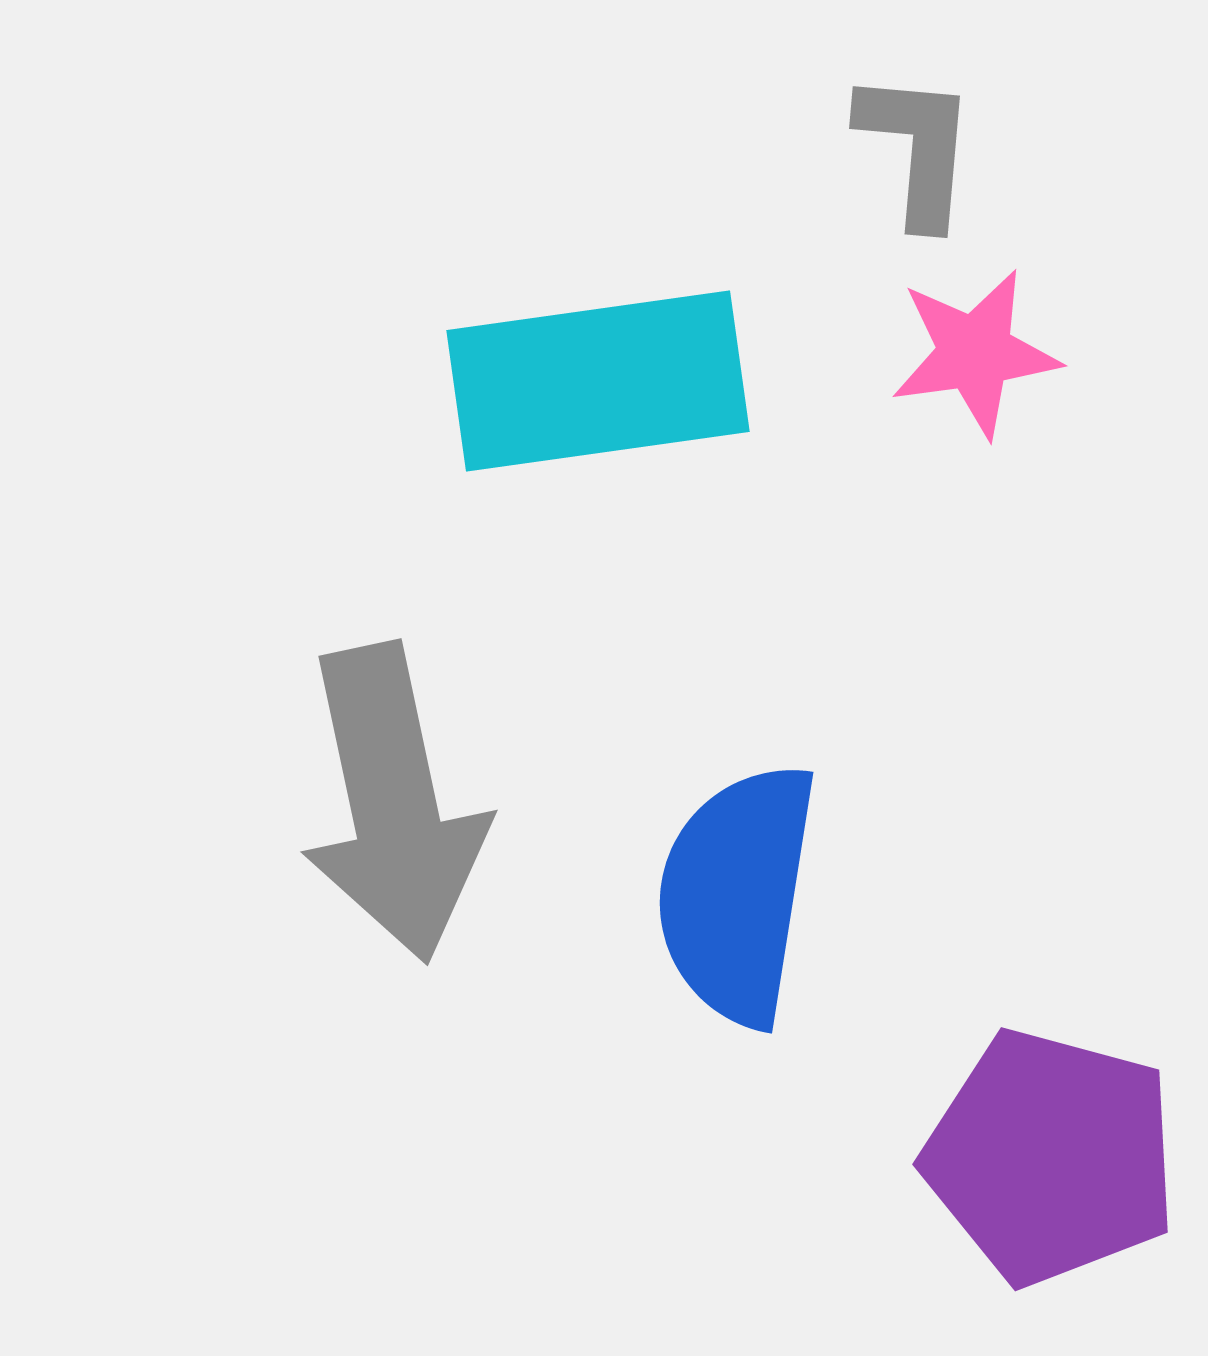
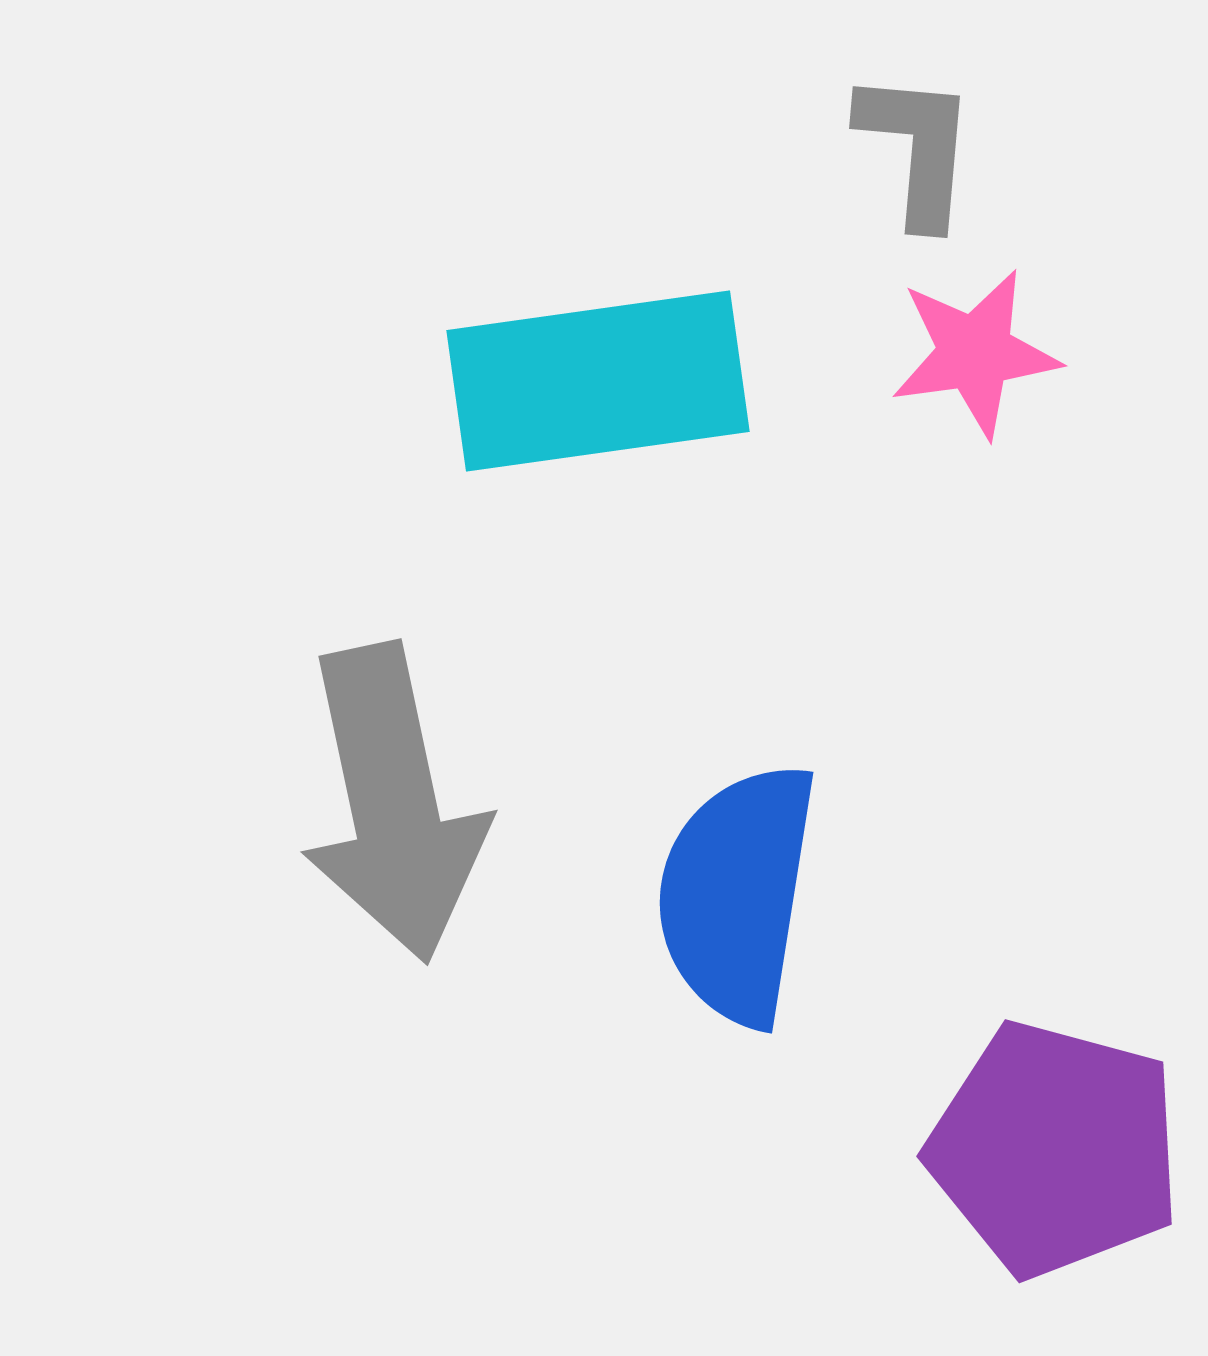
purple pentagon: moved 4 px right, 8 px up
